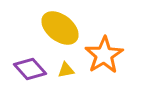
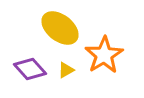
yellow triangle: rotated 18 degrees counterclockwise
